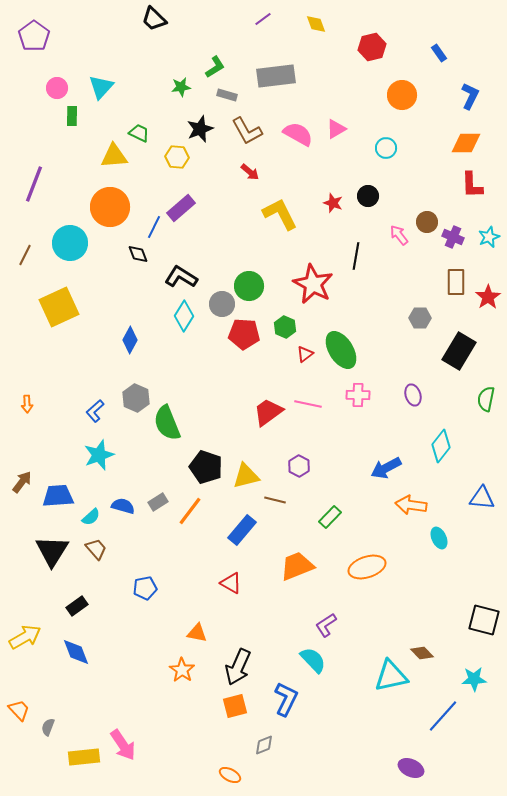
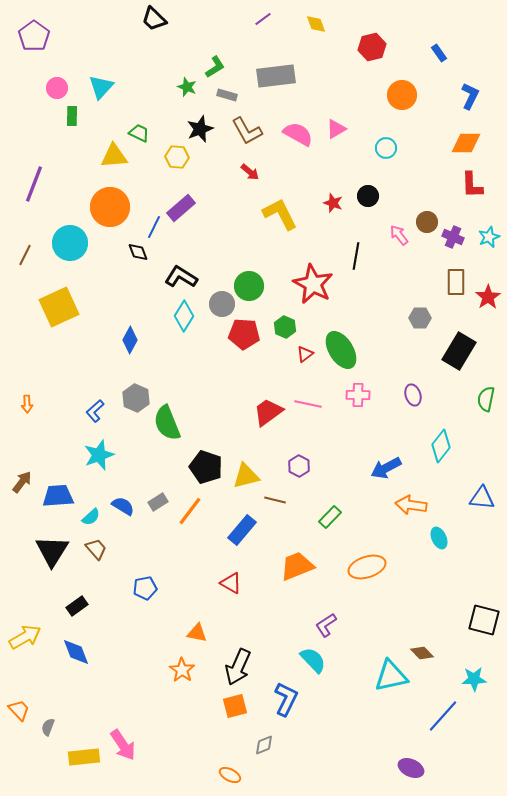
green star at (181, 87): moved 6 px right; rotated 30 degrees clockwise
black diamond at (138, 254): moved 2 px up
blue semicircle at (123, 506): rotated 15 degrees clockwise
